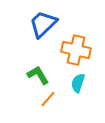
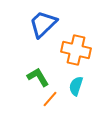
green L-shape: moved 2 px down
cyan semicircle: moved 2 px left, 3 px down
orange line: moved 2 px right
